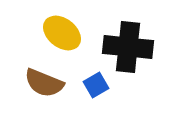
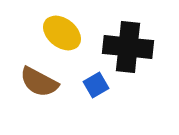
brown semicircle: moved 5 px left, 1 px up; rotated 6 degrees clockwise
